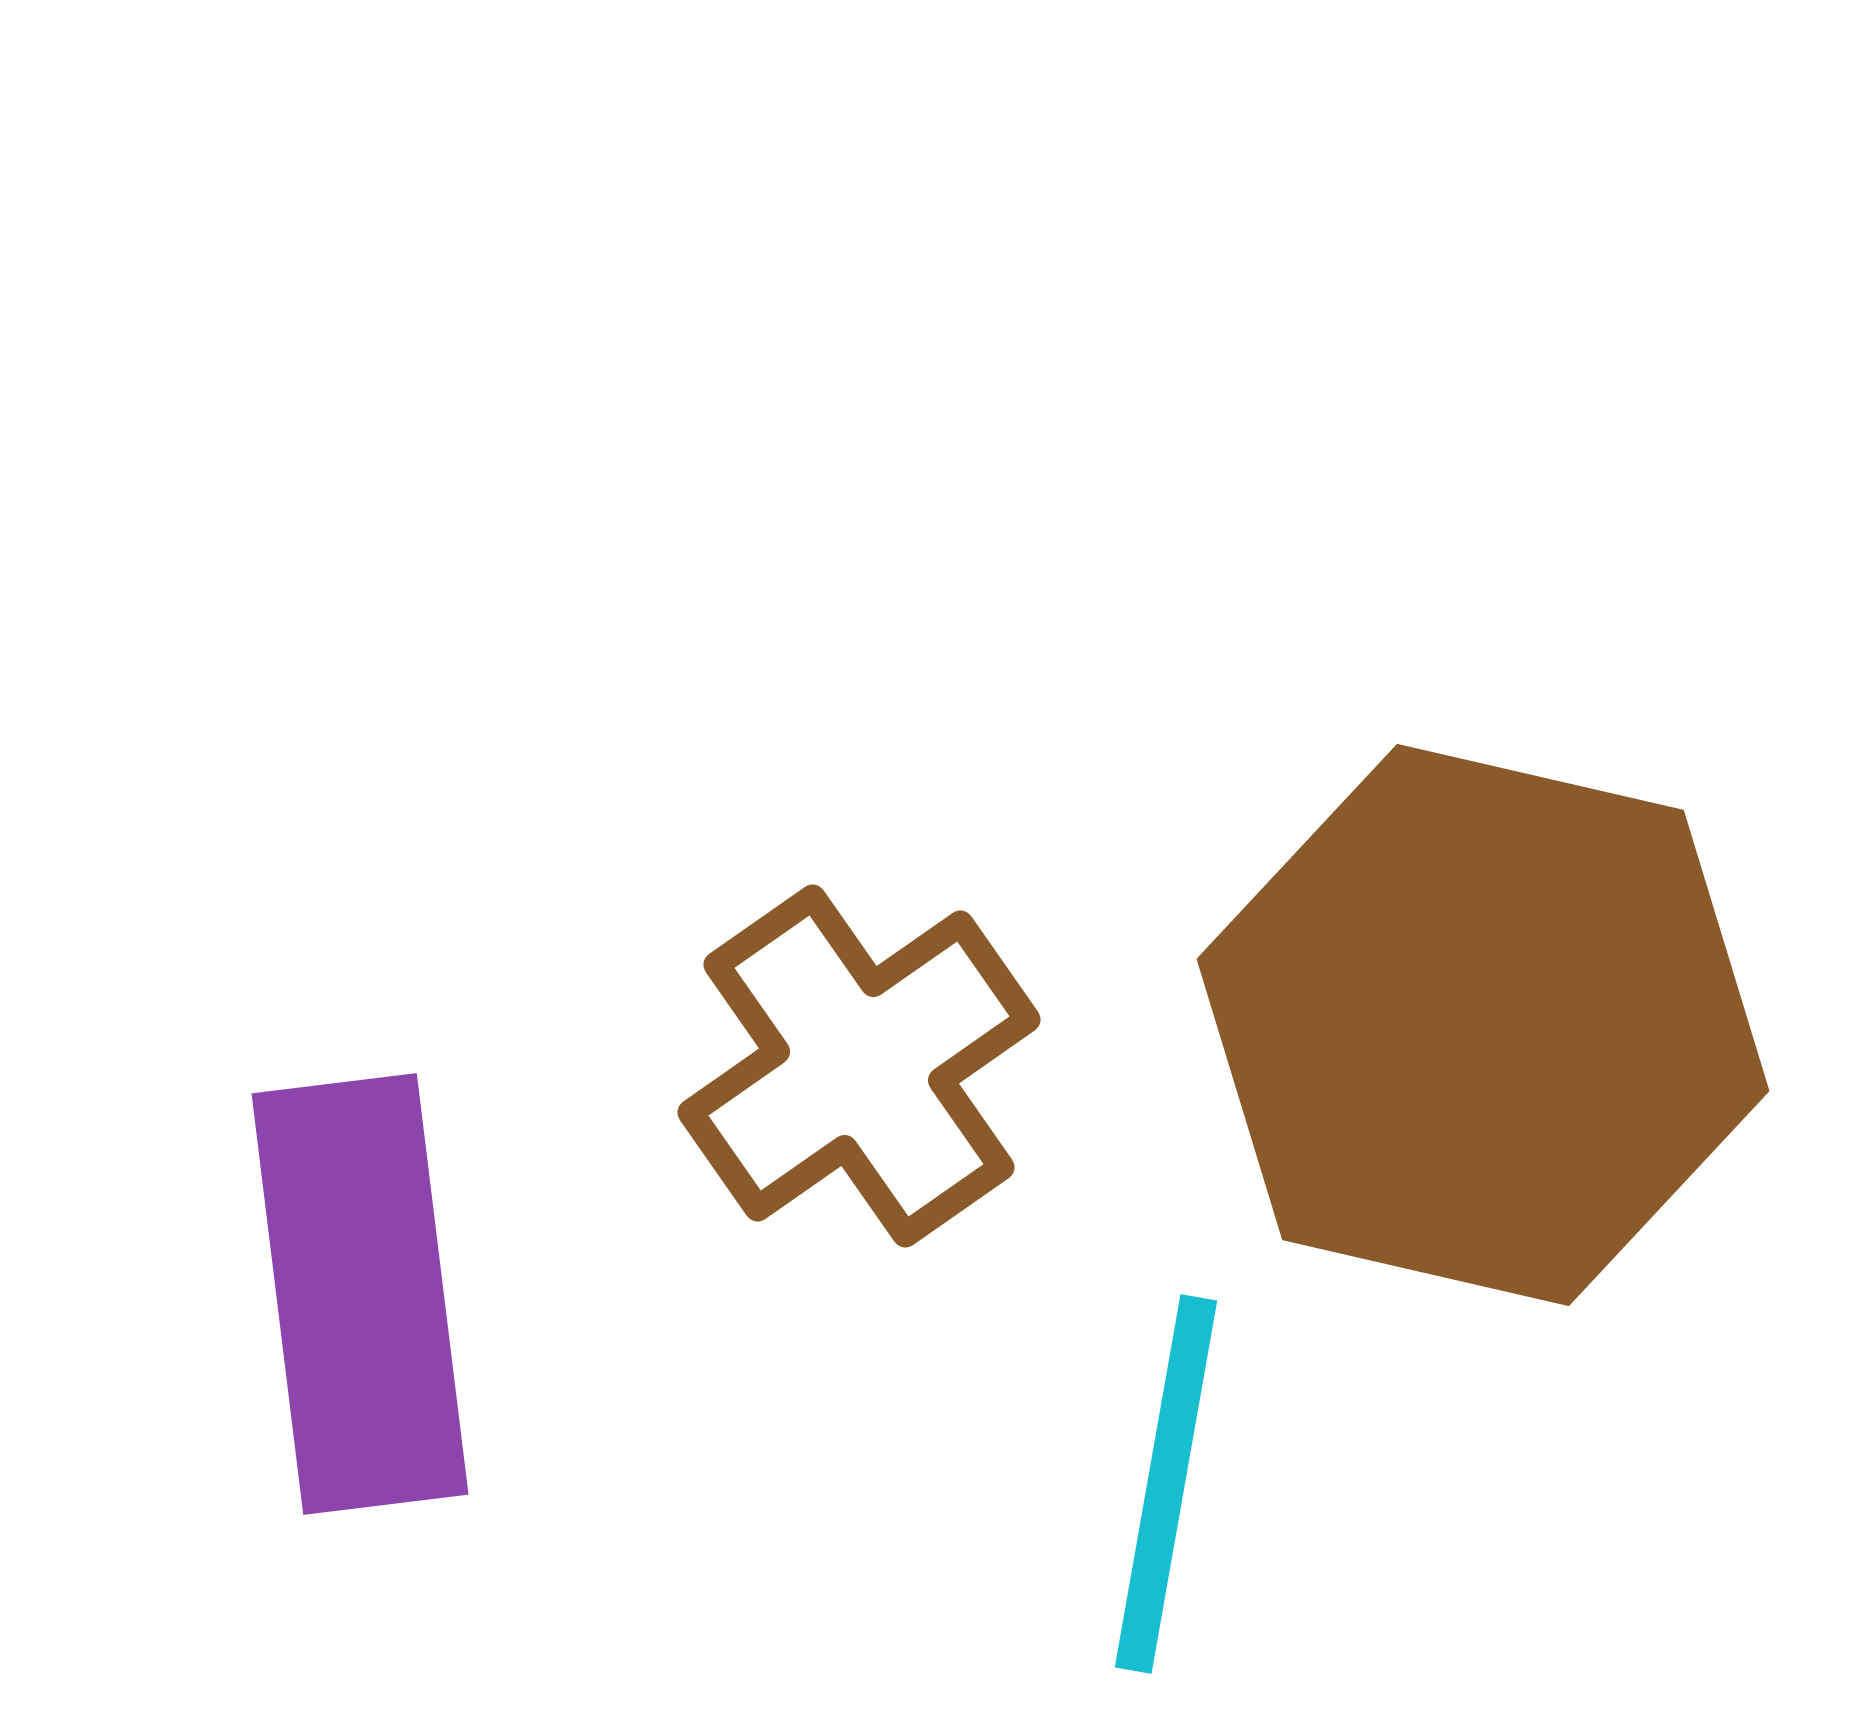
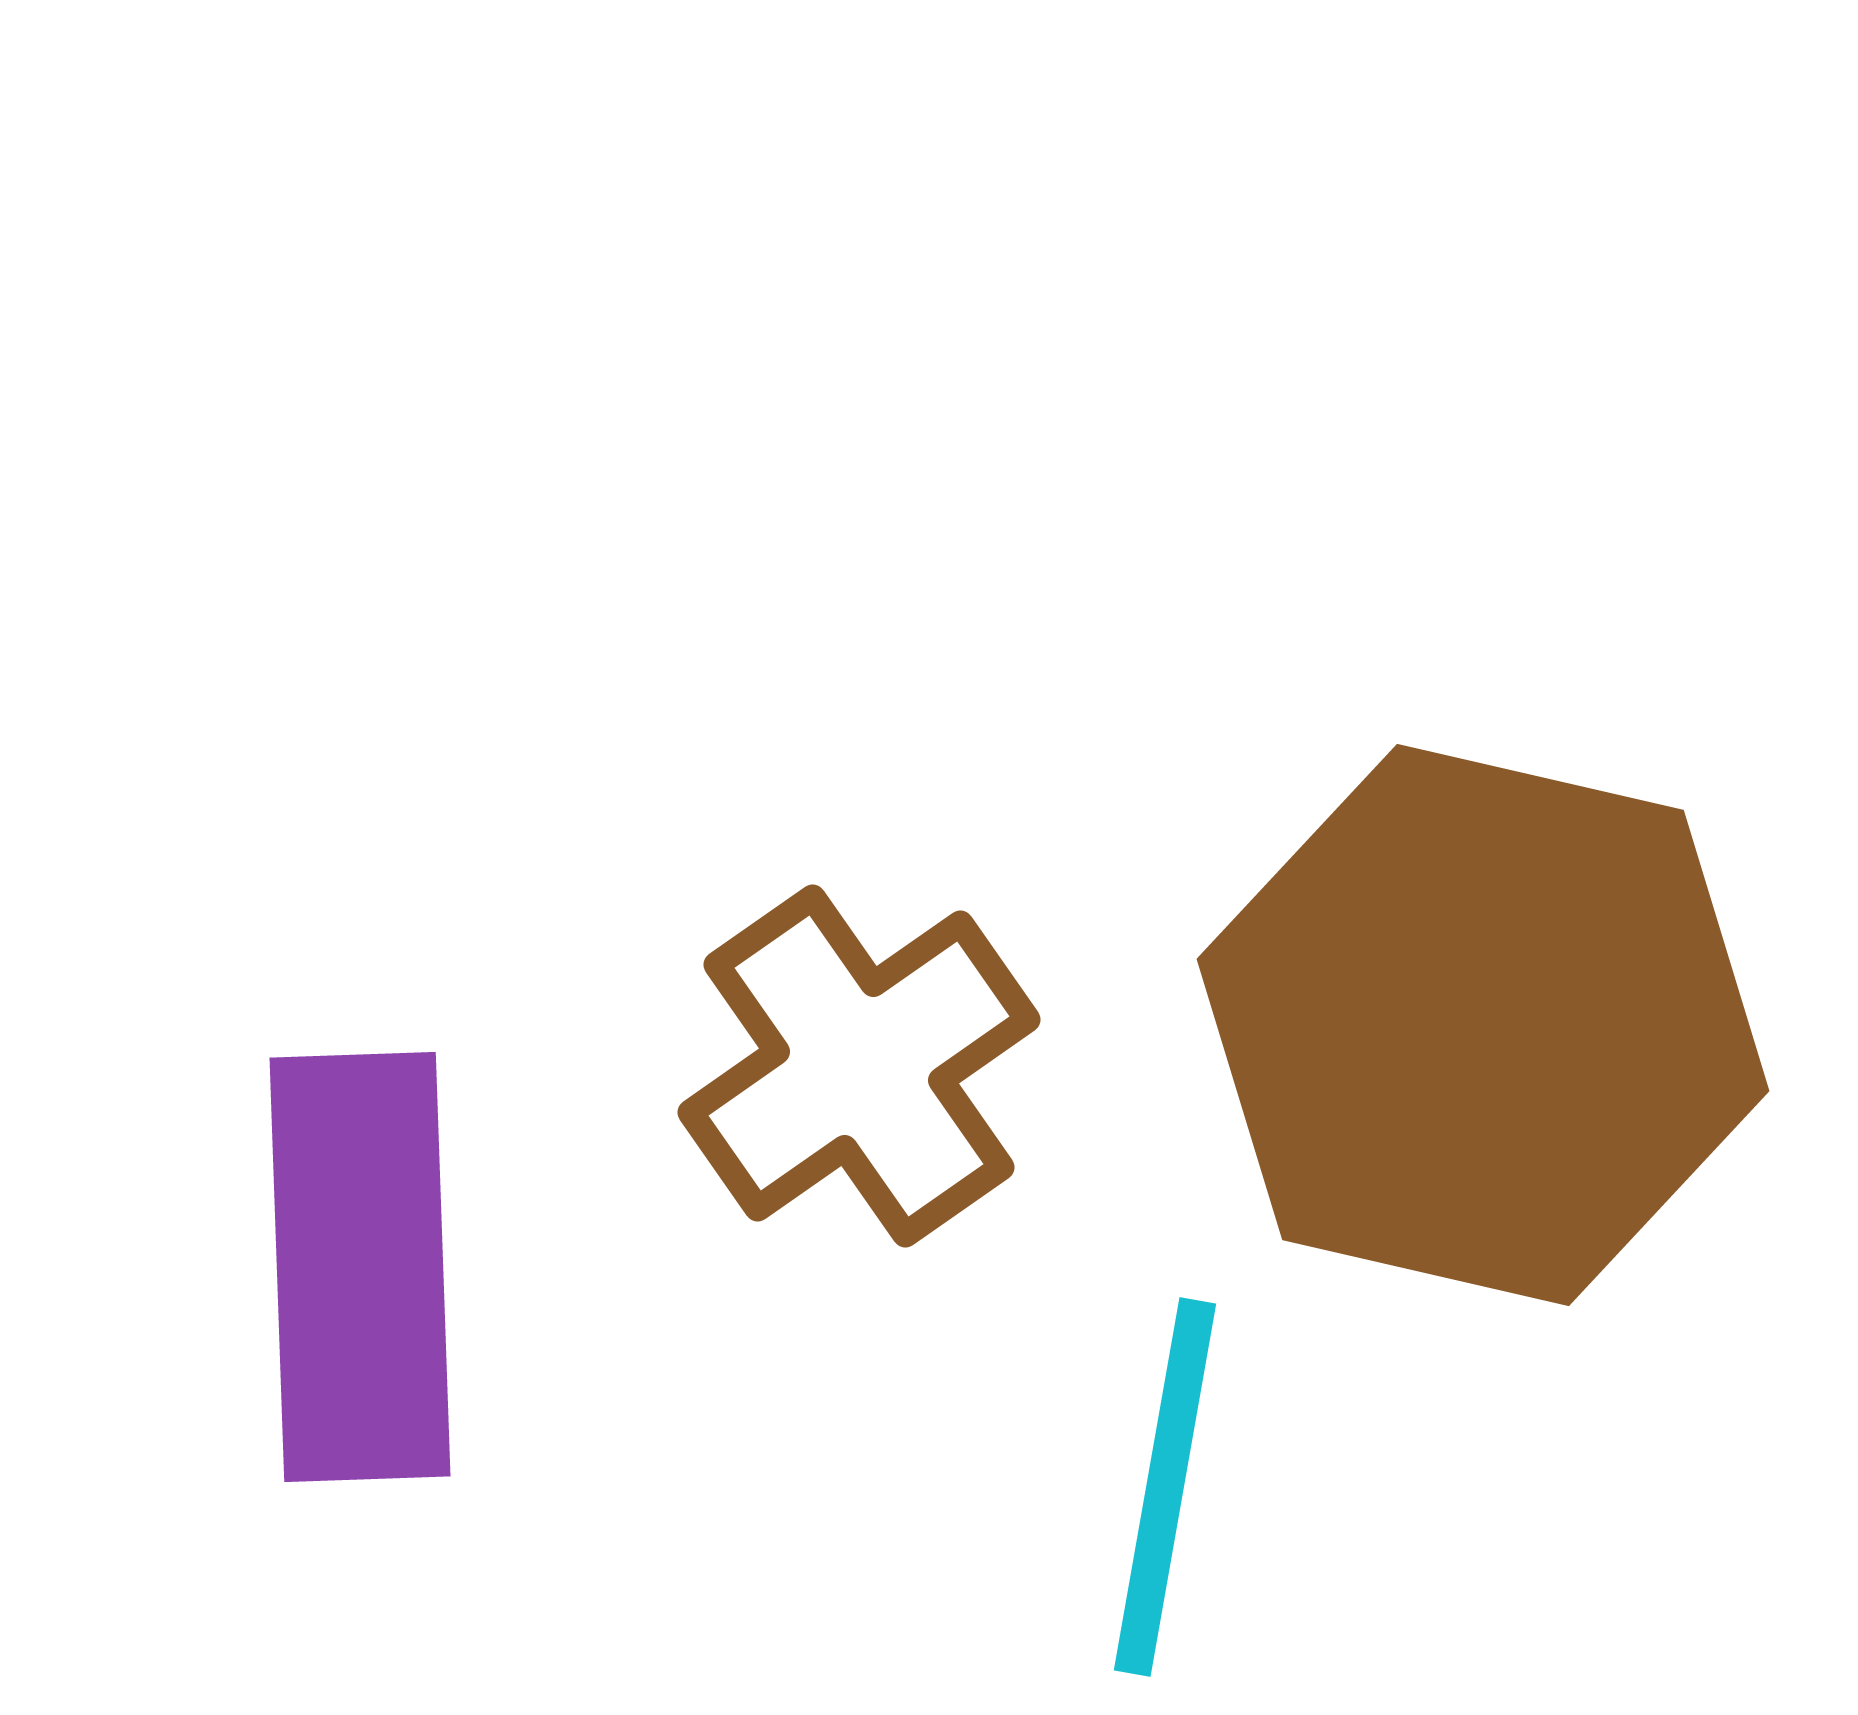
purple rectangle: moved 27 px up; rotated 5 degrees clockwise
cyan line: moved 1 px left, 3 px down
